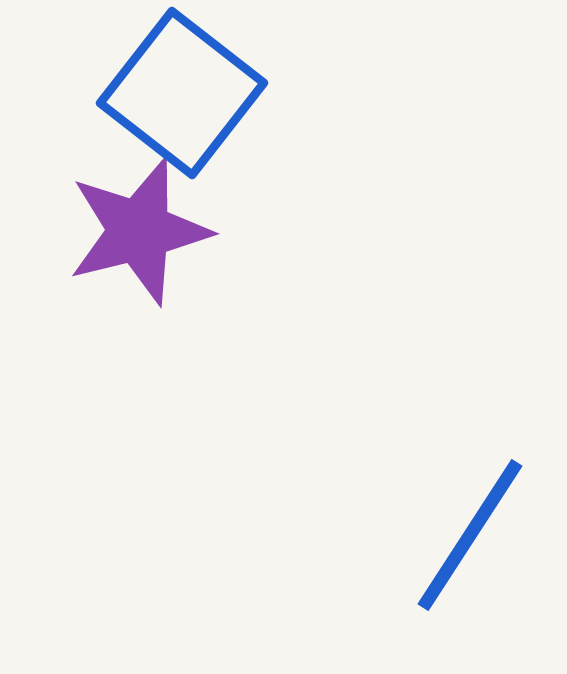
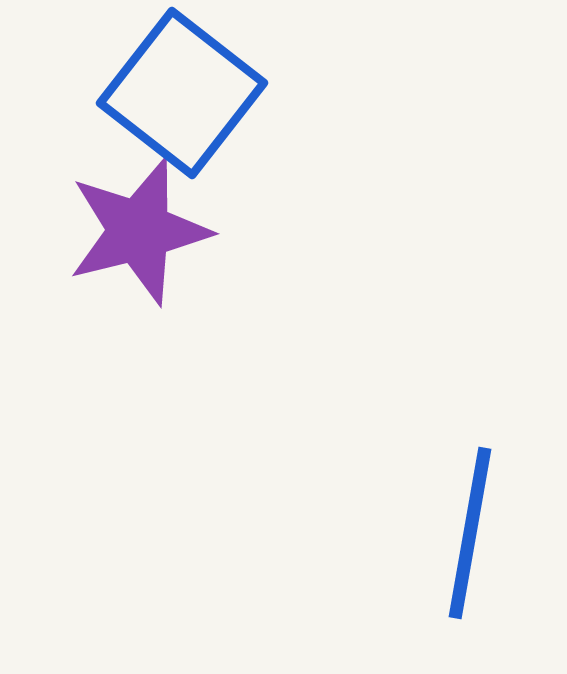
blue line: moved 2 px up; rotated 23 degrees counterclockwise
